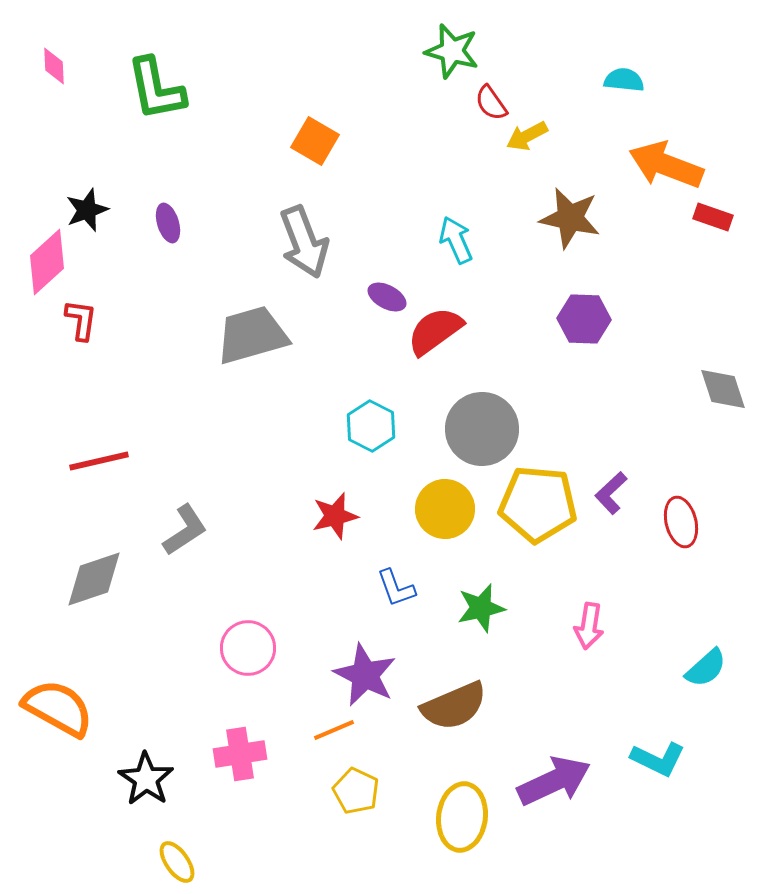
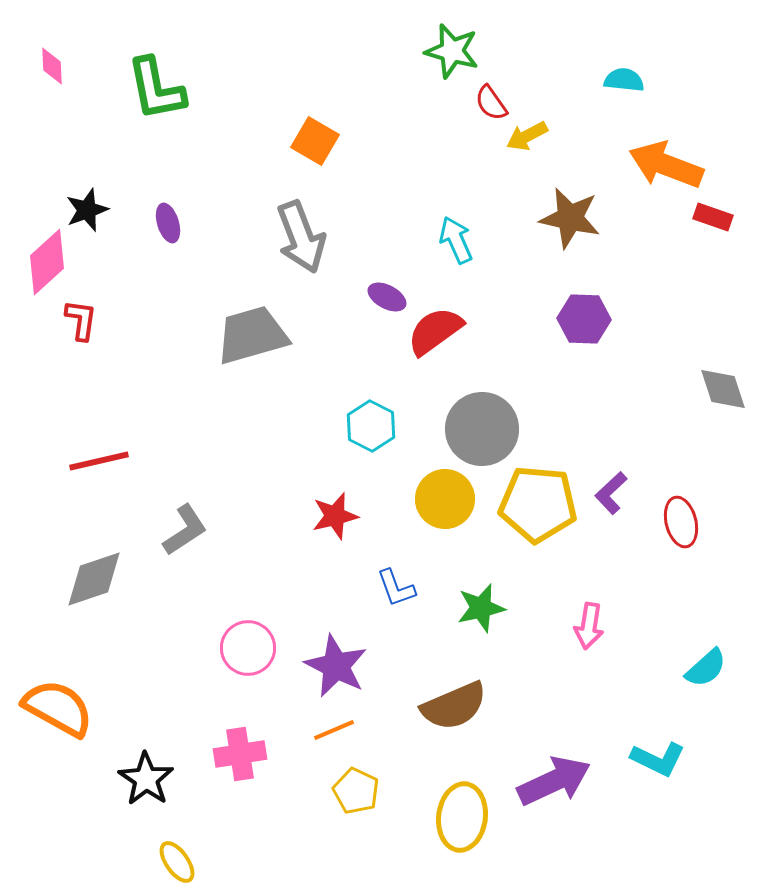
pink diamond at (54, 66): moved 2 px left
gray arrow at (304, 242): moved 3 px left, 5 px up
yellow circle at (445, 509): moved 10 px up
purple star at (365, 675): moved 29 px left, 9 px up
